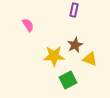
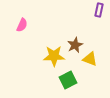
purple rectangle: moved 25 px right
pink semicircle: moved 6 px left; rotated 56 degrees clockwise
